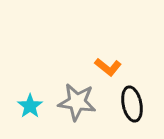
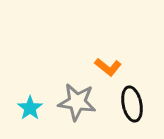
cyan star: moved 2 px down
